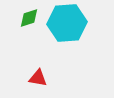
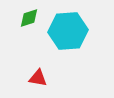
cyan hexagon: moved 1 px right, 8 px down
